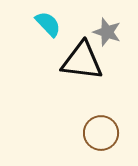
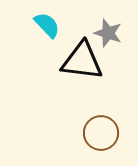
cyan semicircle: moved 1 px left, 1 px down
gray star: moved 1 px right, 1 px down
